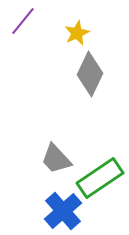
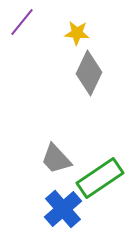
purple line: moved 1 px left, 1 px down
yellow star: rotated 30 degrees clockwise
gray diamond: moved 1 px left, 1 px up
blue cross: moved 2 px up
